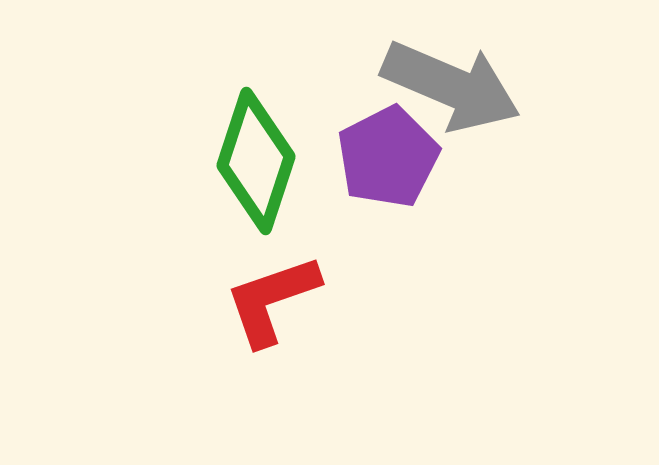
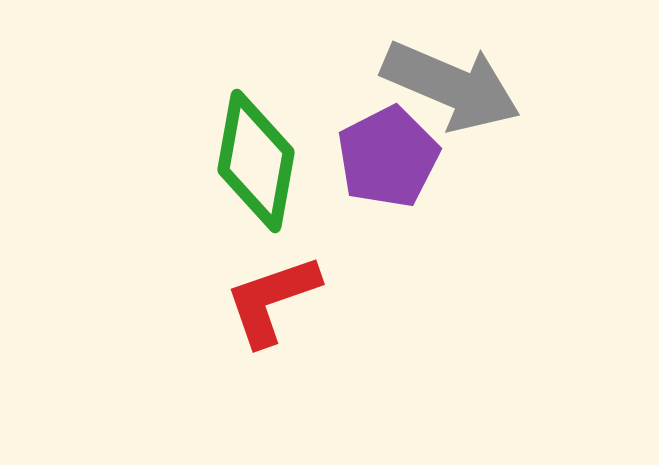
green diamond: rotated 8 degrees counterclockwise
